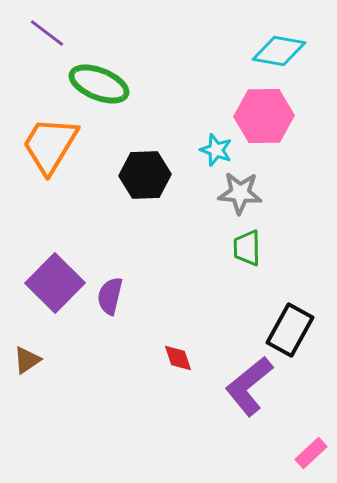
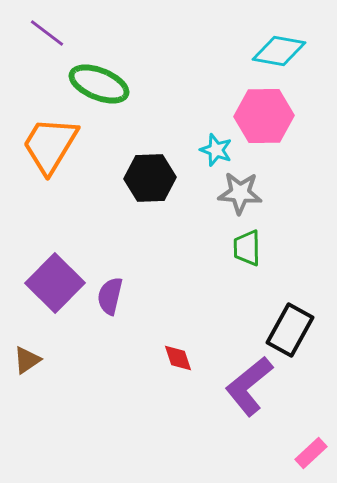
black hexagon: moved 5 px right, 3 px down
